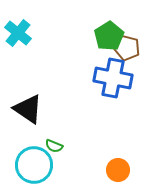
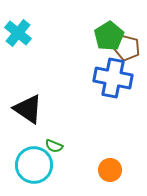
orange circle: moved 8 px left
